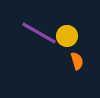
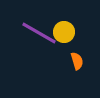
yellow circle: moved 3 px left, 4 px up
